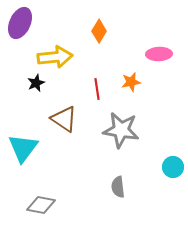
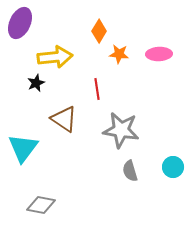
orange star: moved 12 px left, 28 px up; rotated 18 degrees clockwise
gray semicircle: moved 12 px right, 16 px up; rotated 10 degrees counterclockwise
